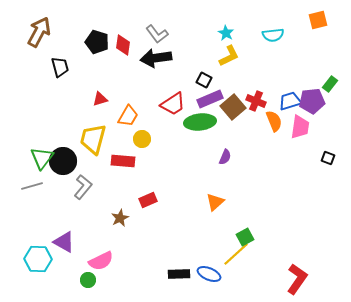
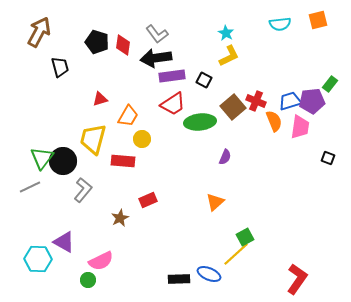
cyan semicircle at (273, 35): moved 7 px right, 11 px up
purple rectangle at (210, 99): moved 38 px left, 23 px up; rotated 15 degrees clockwise
gray line at (32, 186): moved 2 px left, 1 px down; rotated 10 degrees counterclockwise
gray L-shape at (83, 187): moved 3 px down
black rectangle at (179, 274): moved 5 px down
